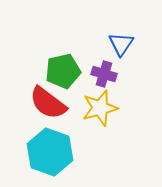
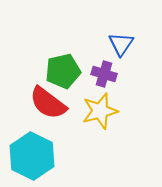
yellow star: moved 3 px down
cyan hexagon: moved 18 px left, 4 px down; rotated 6 degrees clockwise
